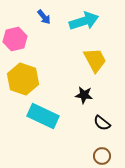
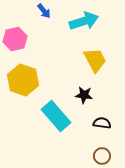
blue arrow: moved 6 px up
yellow hexagon: moved 1 px down
cyan rectangle: moved 13 px right; rotated 24 degrees clockwise
black semicircle: rotated 150 degrees clockwise
